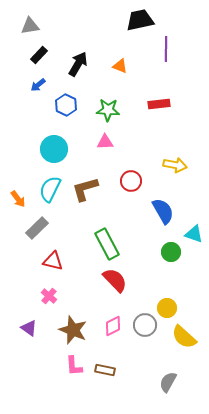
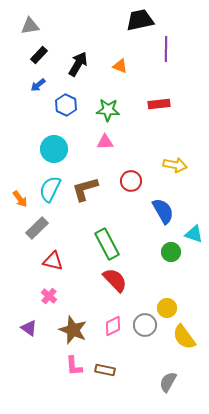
orange arrow: moved 2 px right
yellow semicircle: rotated 12 degrees clockwise
